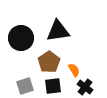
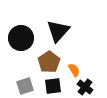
black triangle: rotated 40 degrees counterclockwise
